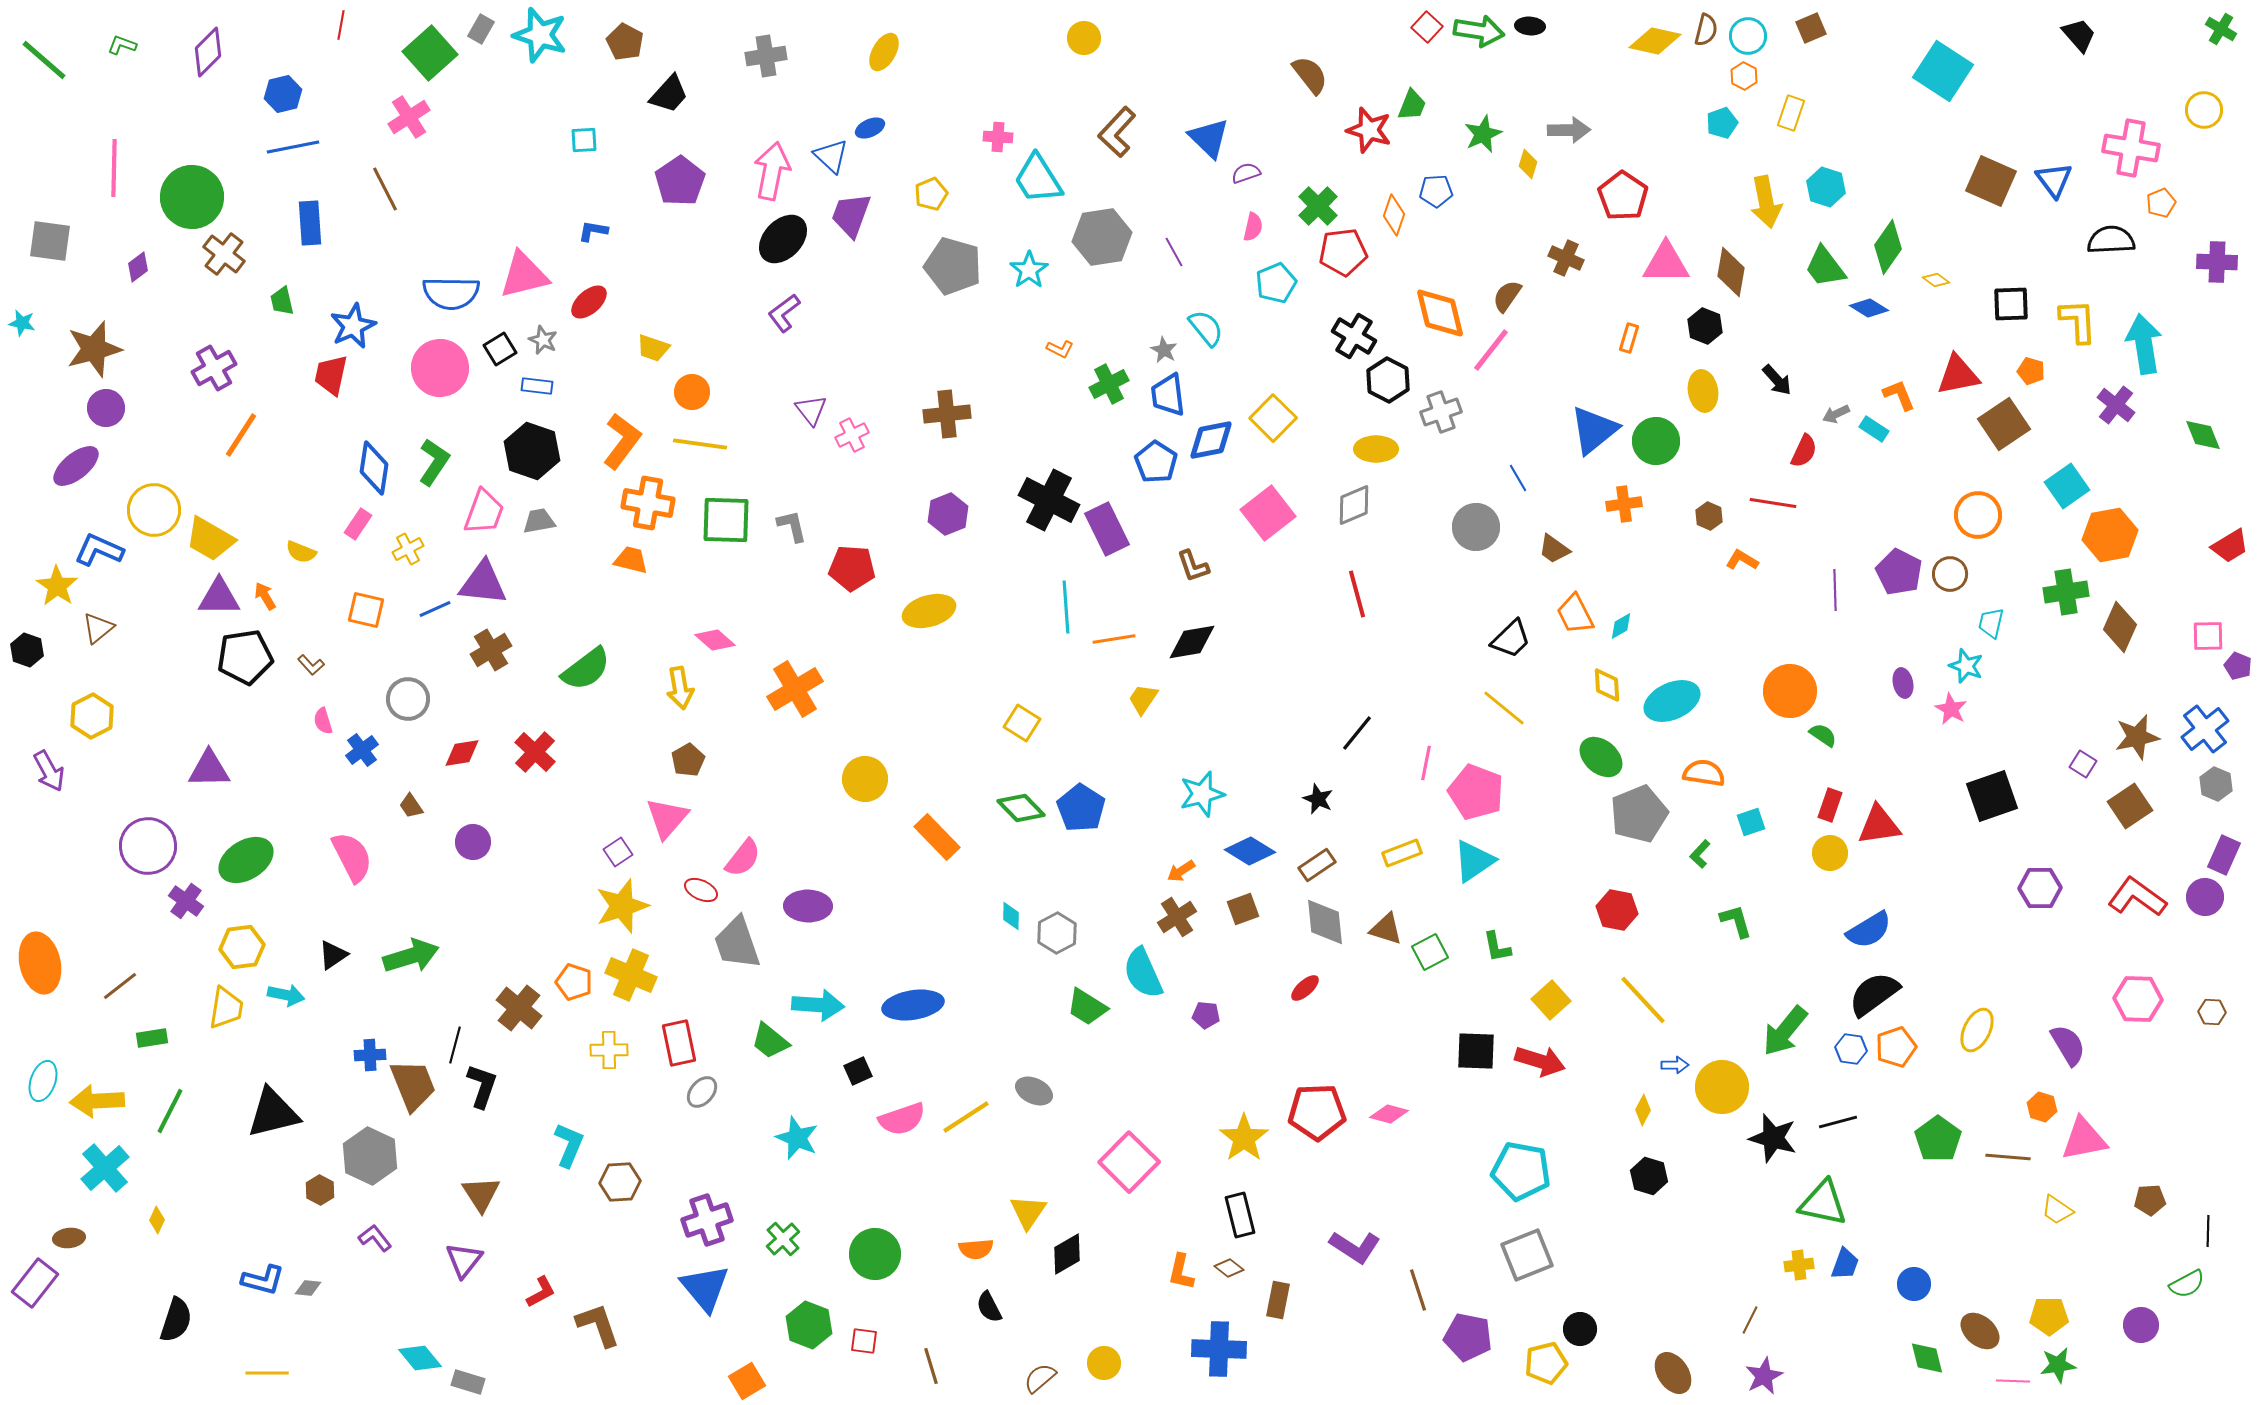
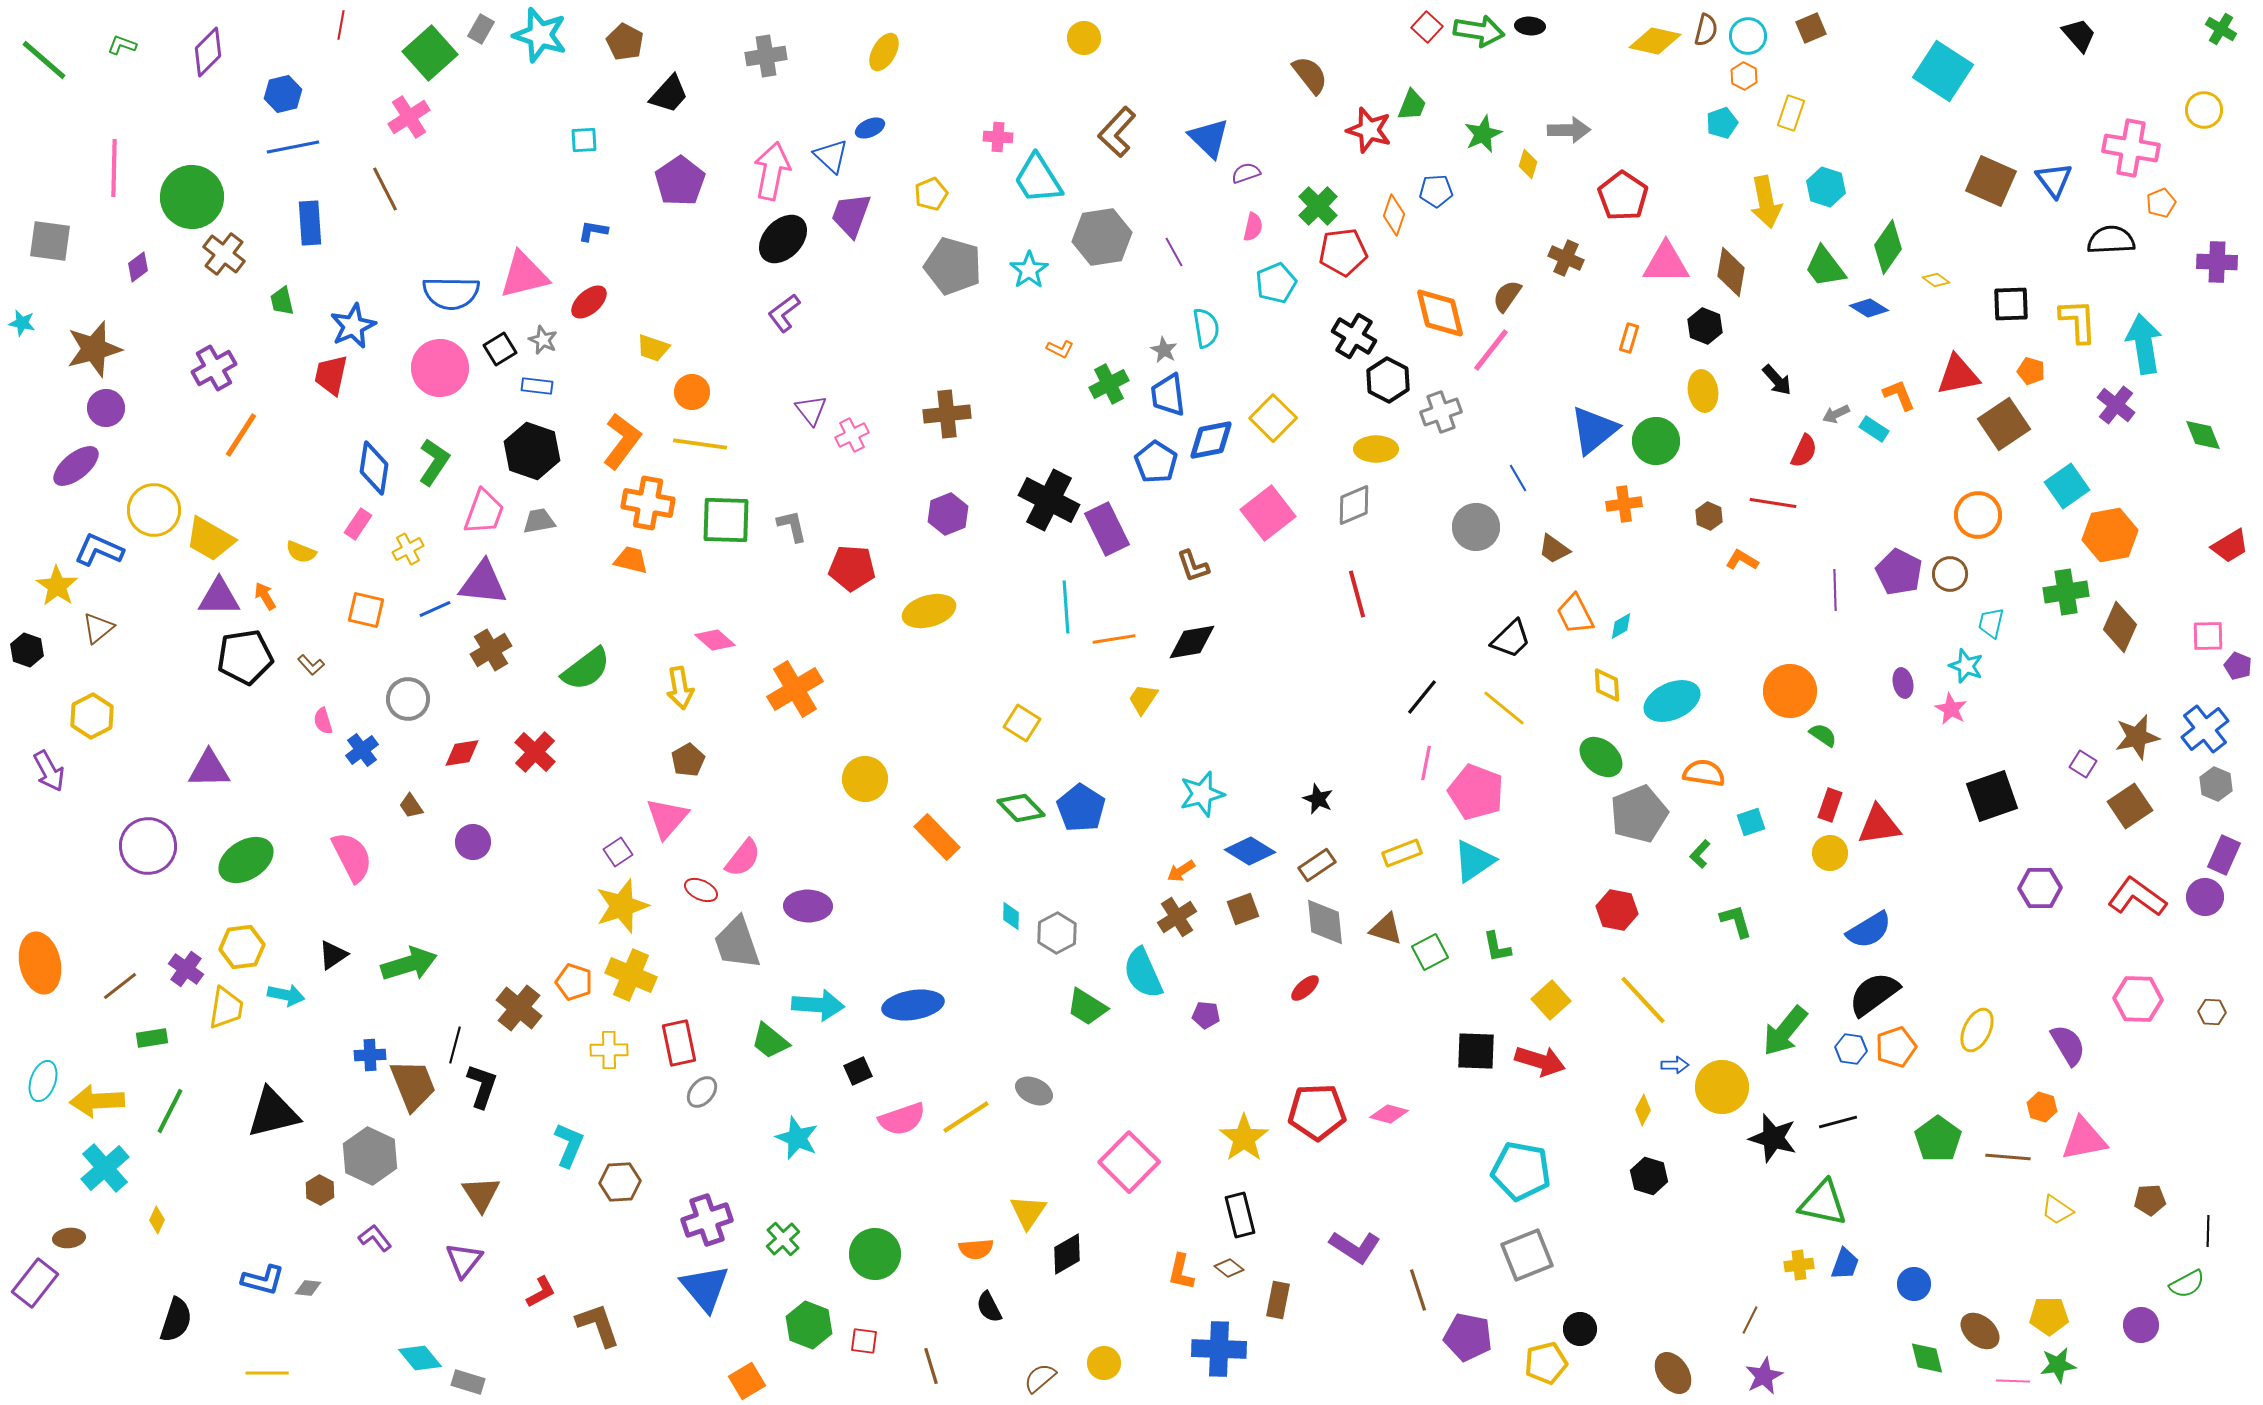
cyan semicircle at (1206, 328): rotated 30 degrees clockwise
black line at (1357, 733): moved 65 px right, 36 px up
purple cross at (186, 901): moved 68 px down
green arrow at (411, 956): moved 2 px left, 8 px down
